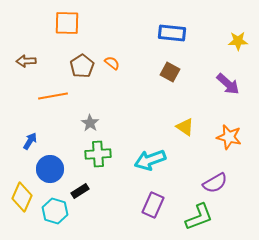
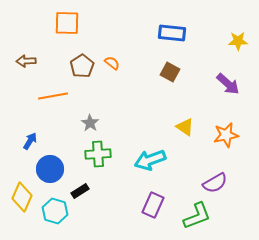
orange star: moved 3 px left, 2 px up; rotated 25 degrees counterclockwise
green L-shape: moved 2 px left, 1 px up
